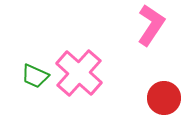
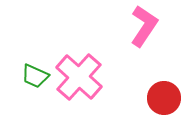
pink L-shape: moved 7 px left, 1 px down
pink cross: moved 4 px down
